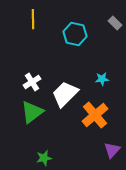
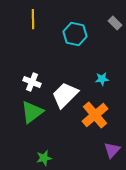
white cross: rotated 36 degrees counterclockwise
white trapezoid: moved 1 px down
